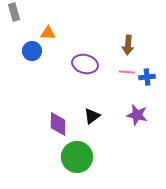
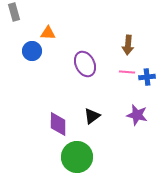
purple ellipse: rotated 50 degrees clockwise
